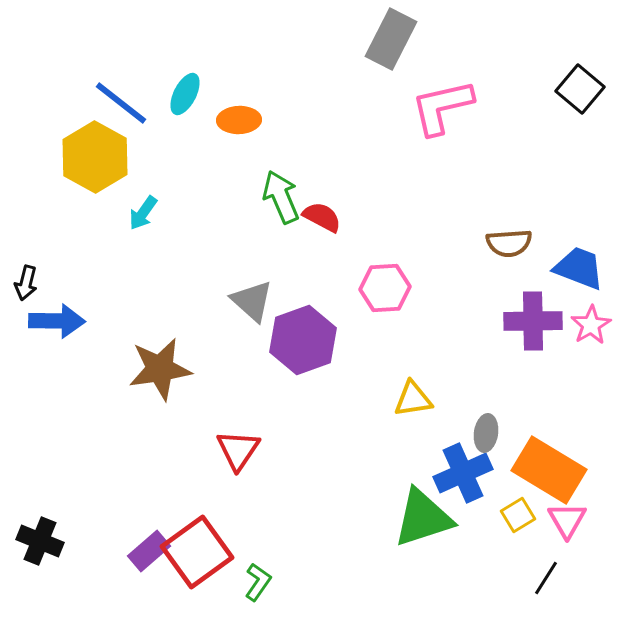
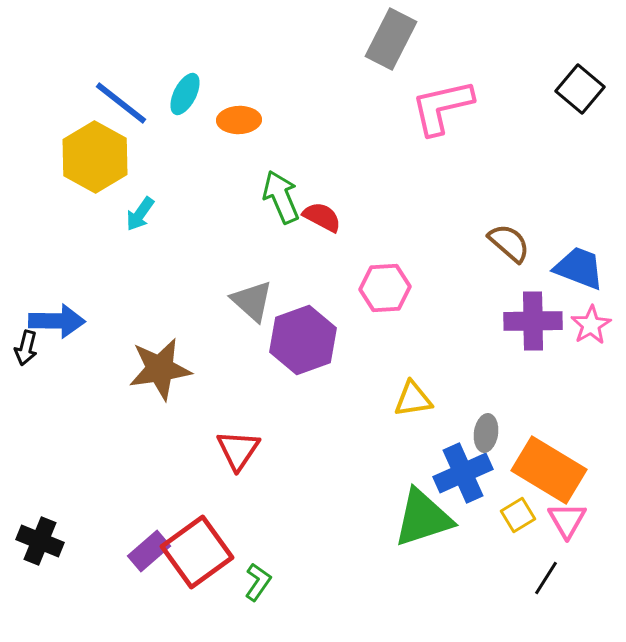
cyan arrow: moved 3 px left, 1 px down
brown semicircle: rotated 135 degrees counterclockwise
black arrow: moved 65 px down
